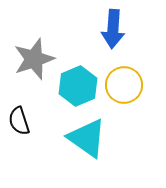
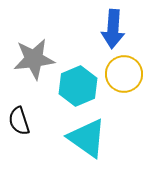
gray star: rotated 12 degrees clockwise
yellow circle: moved 11 px up
